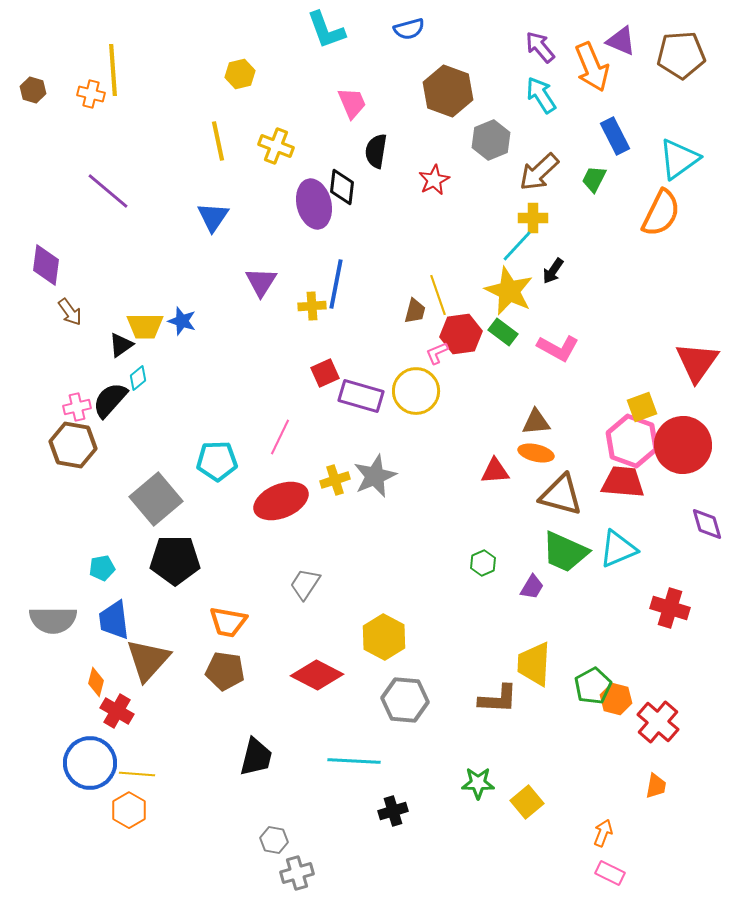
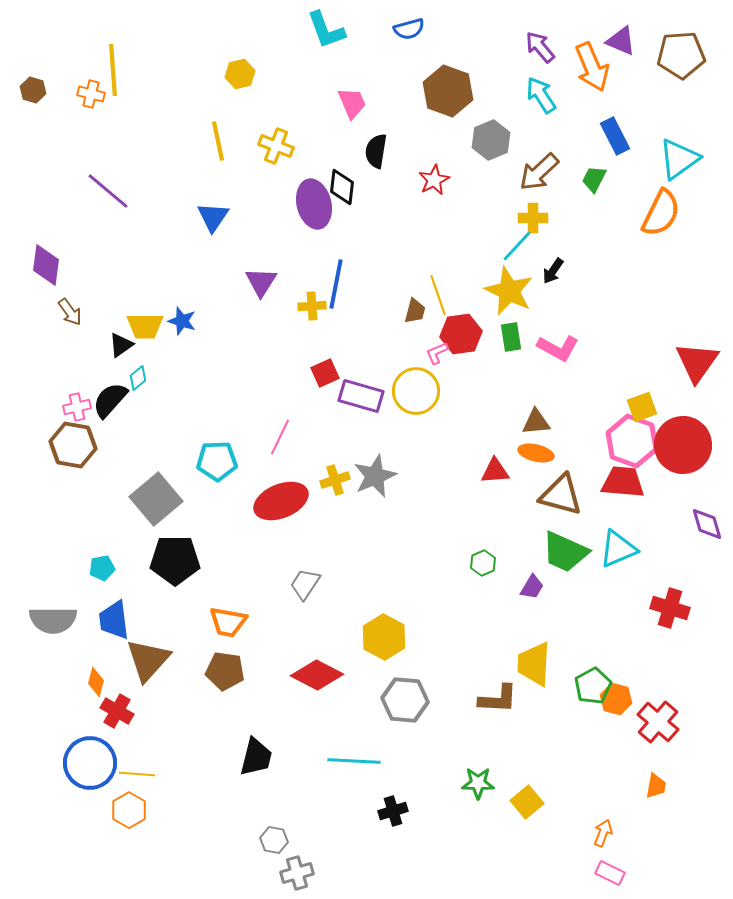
green rectangle at (503, 332): moved 8 px right, 5 px down; rotated 44 degrees clockwise
